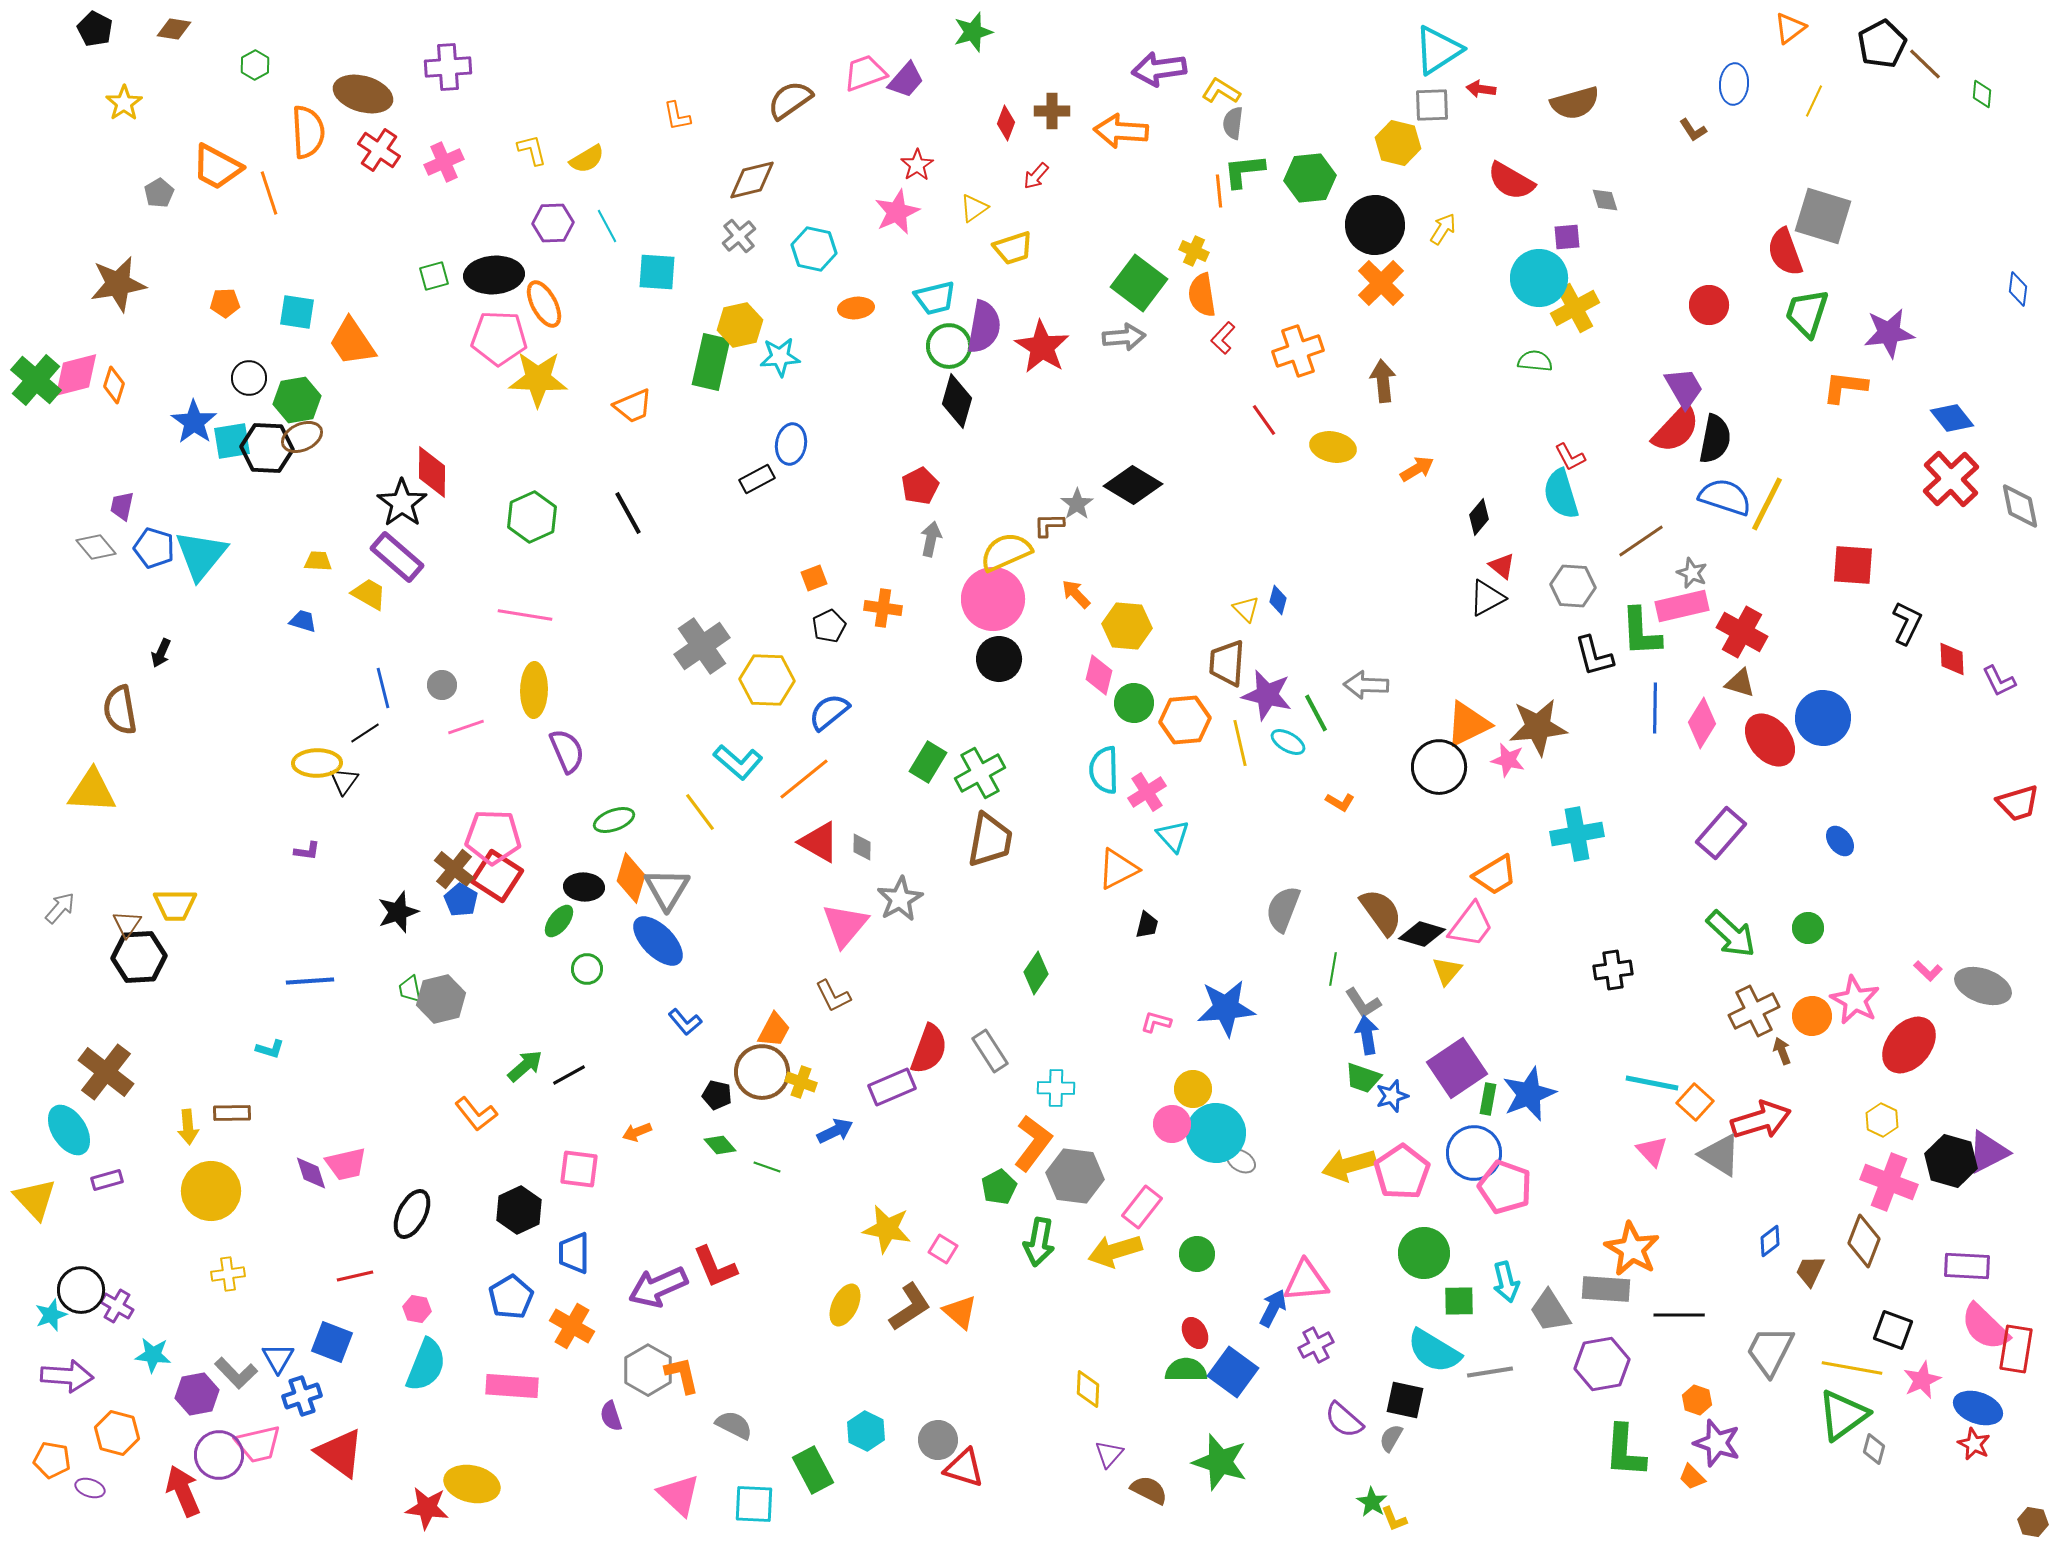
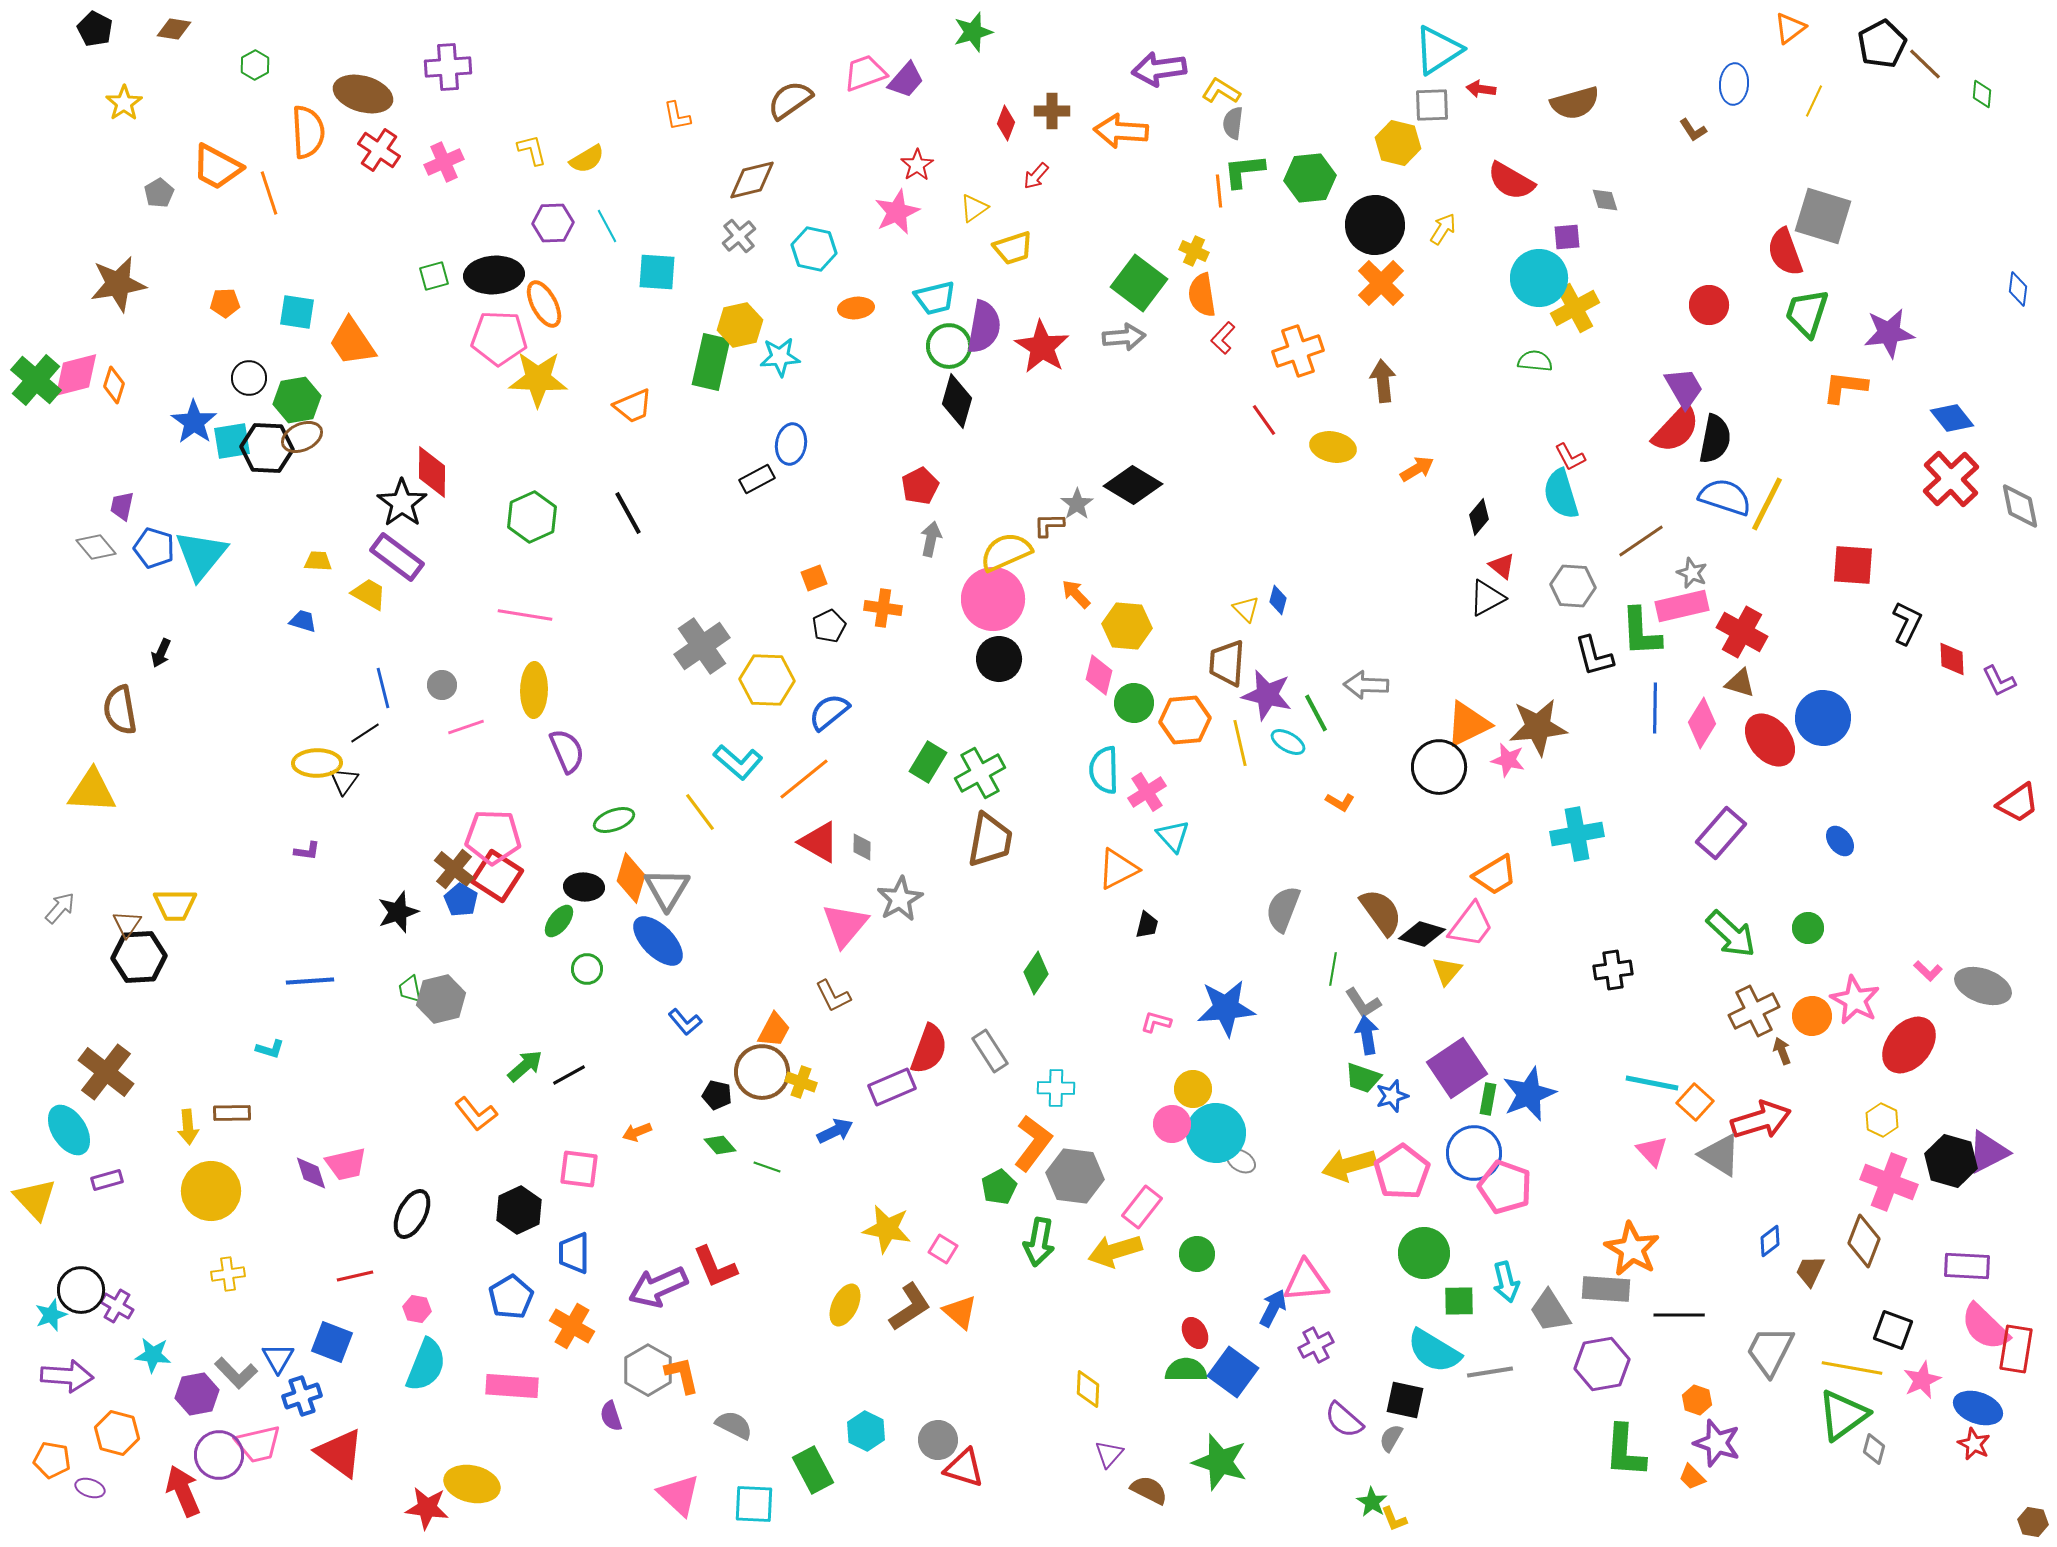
purple rectangle at (397, 557): rotated 4 degrees counterclockwise
red trapezoid at (2018, 803): rotated 18 degrees counterclockwise
